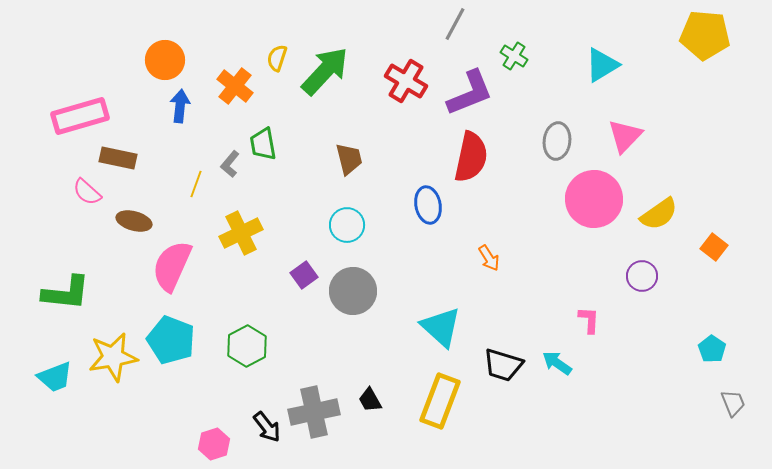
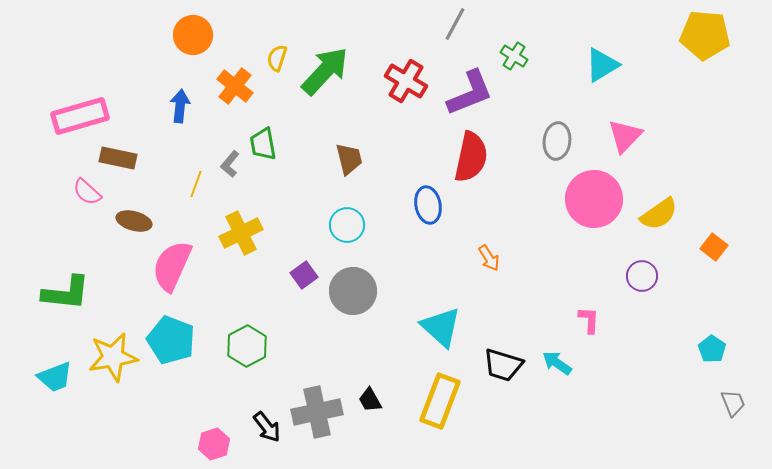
orange circle at (165, 60): moved 28 px right, 25 px up
gray cross at (314, 412): moved 3 px right
